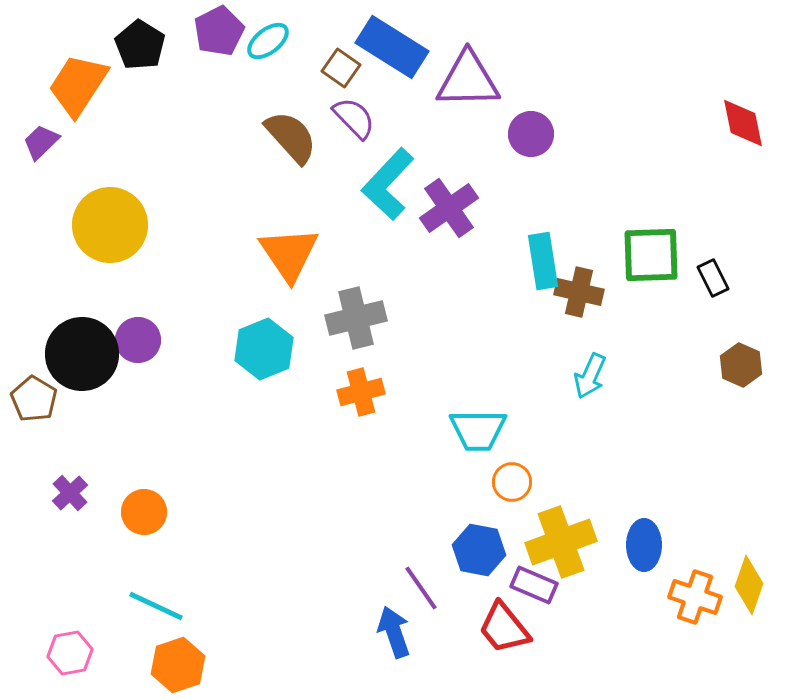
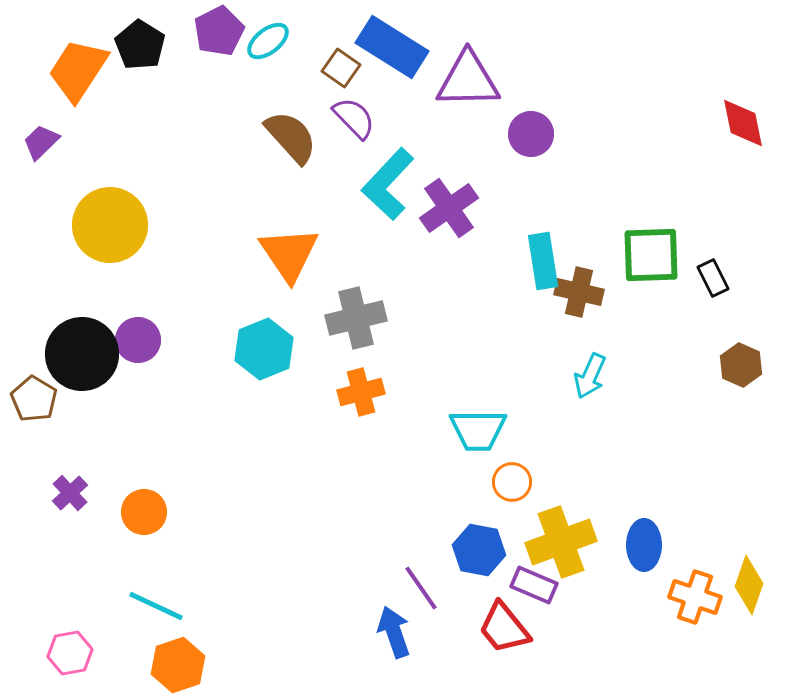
orange trapezoid at (78, 85): moved 15 px up
